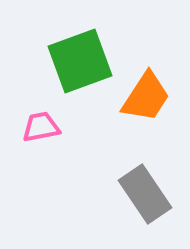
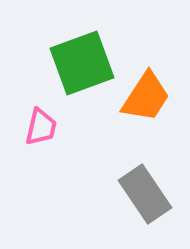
green square: moved 2 px right, 2 px down
pink trapezoid: rotated 114 degrees clockwise
